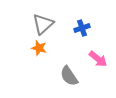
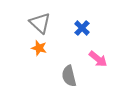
gray triangle: moved 3 px left, 1 px up; rotated 35 degrees counterclockwise
blue cross: rotated 28 degrees counterclockwise
gray semicircle: rotated 20 degrees clockwise
